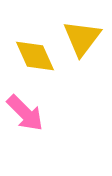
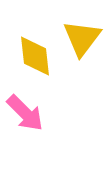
yellow diamond: rotated 18 degrees clockwise
